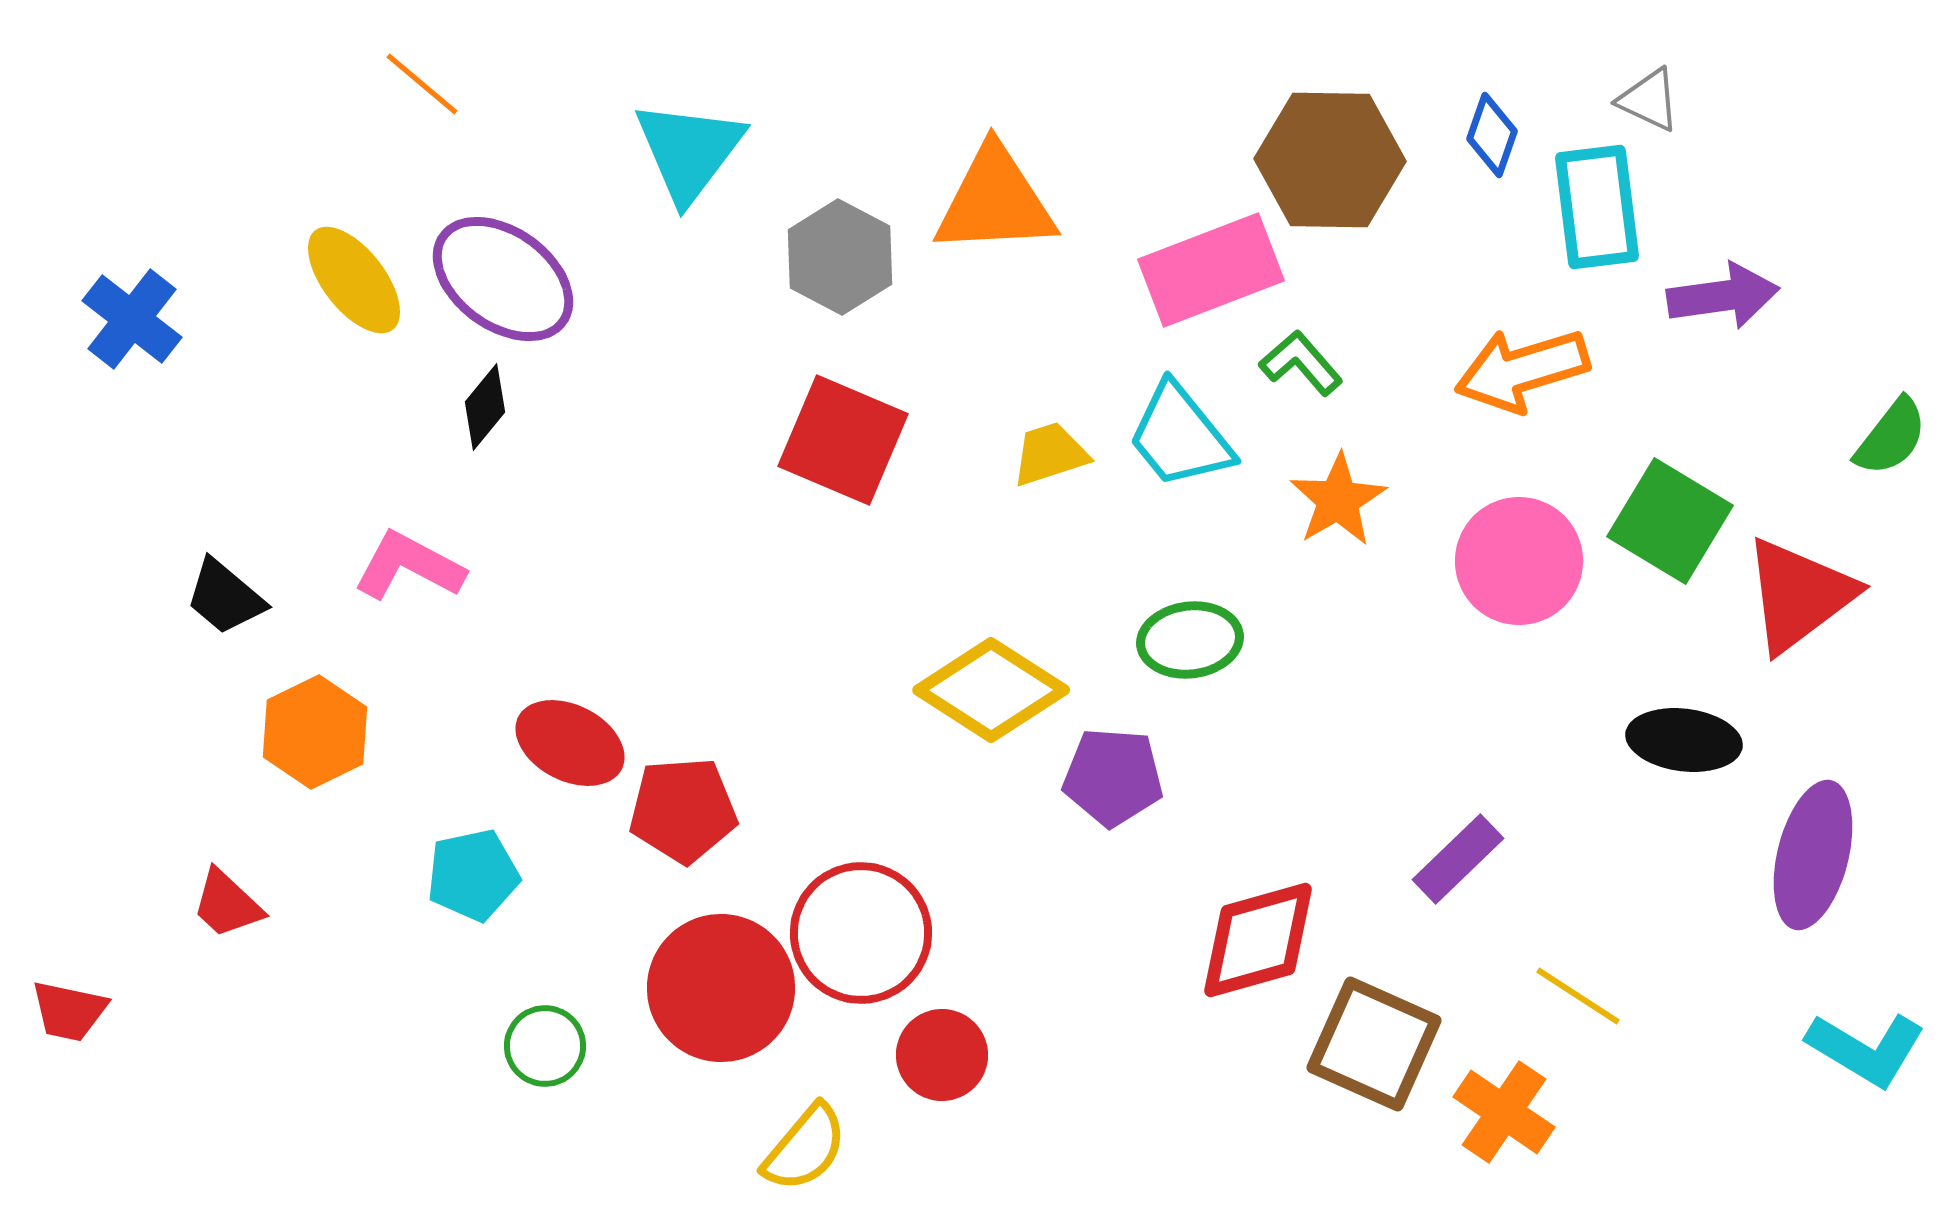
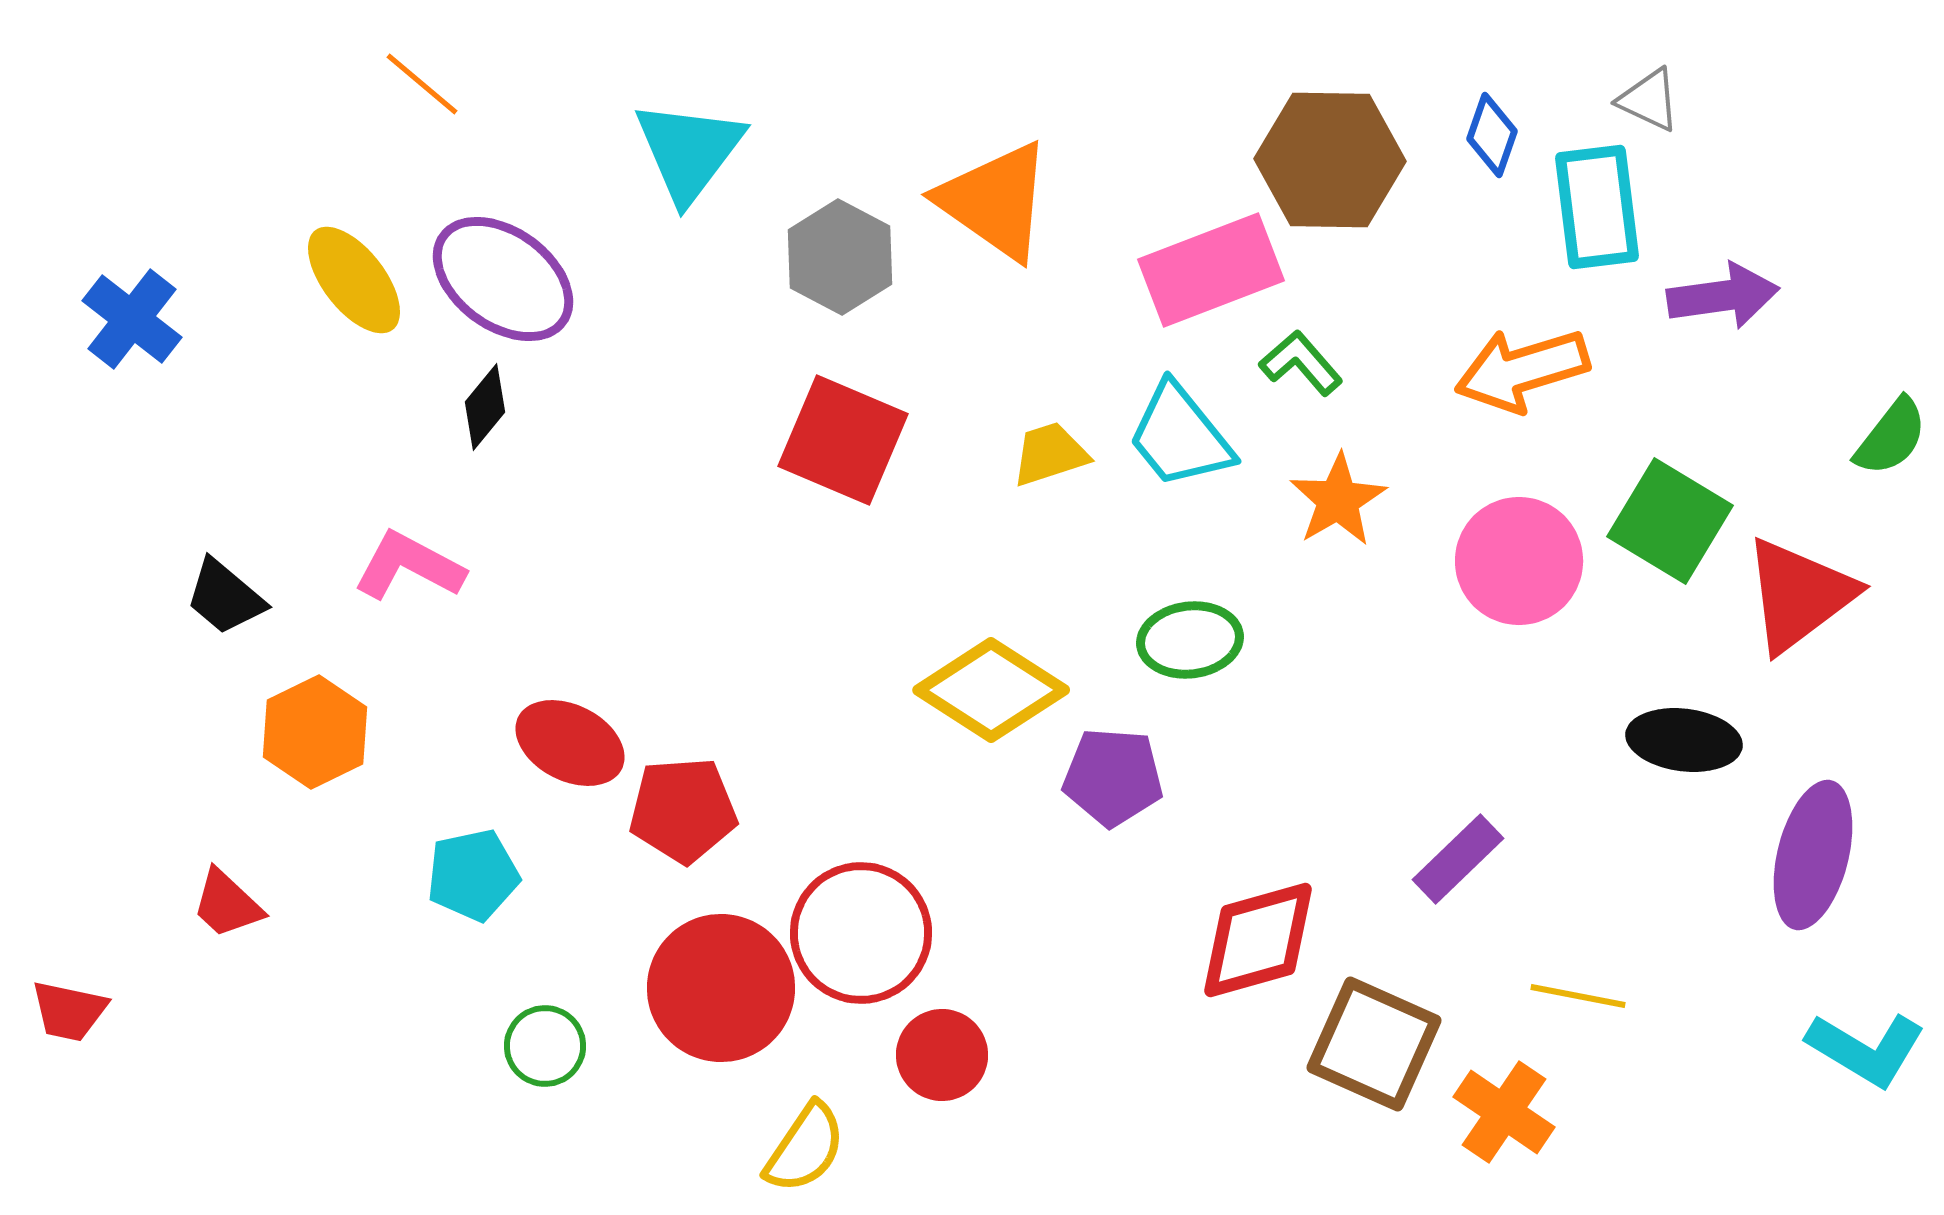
orange triangle at (995, 201): rotated 38 degrees clockwise
yellow line at (1578, 996): rotated 22 degrees counterclockwise
yellow semicircle at (805, 1148): rotated 6 degrees counterclockwise
